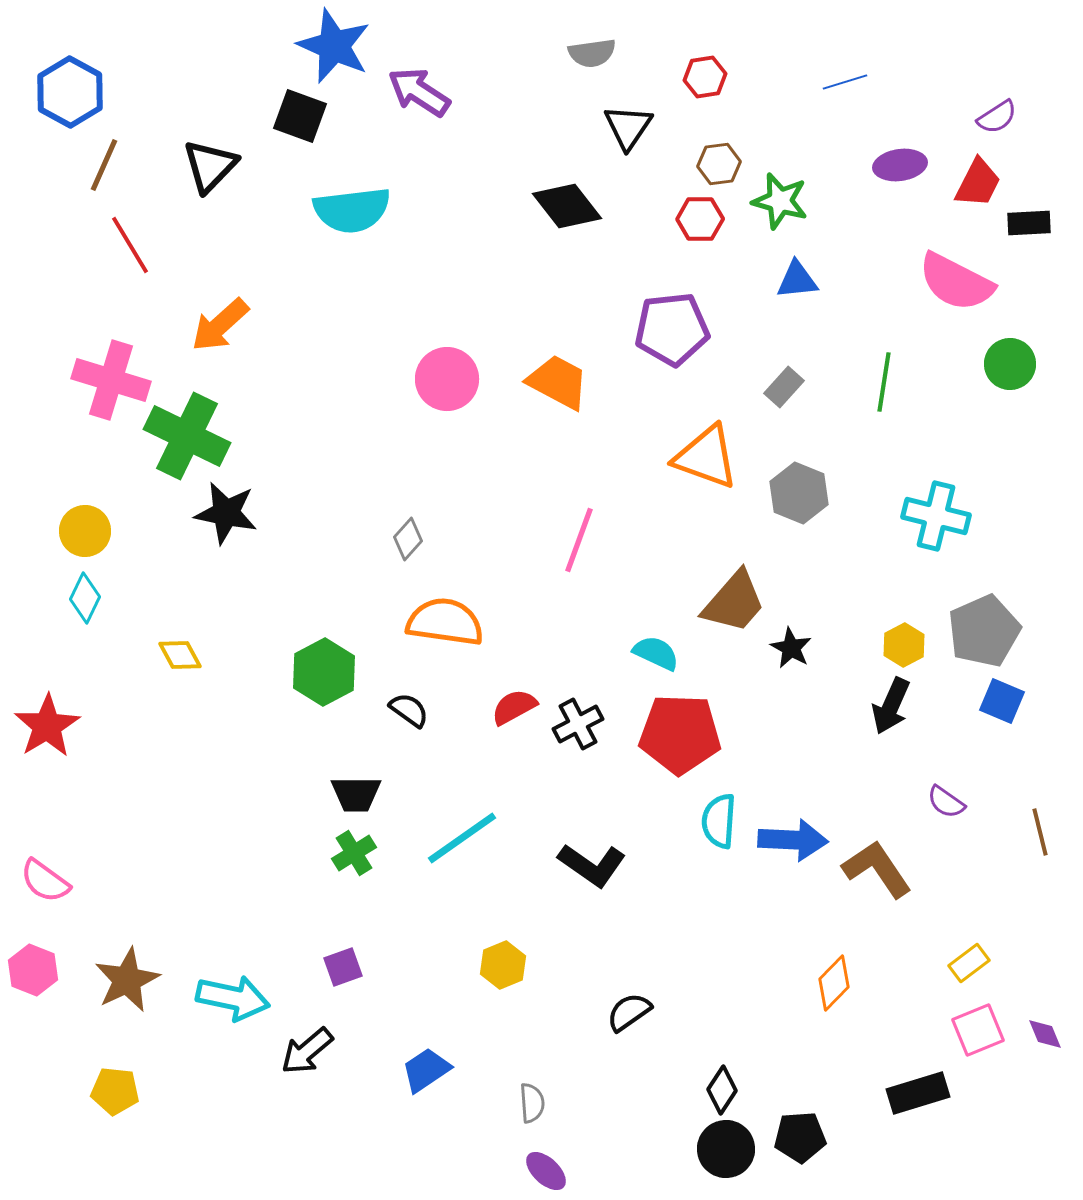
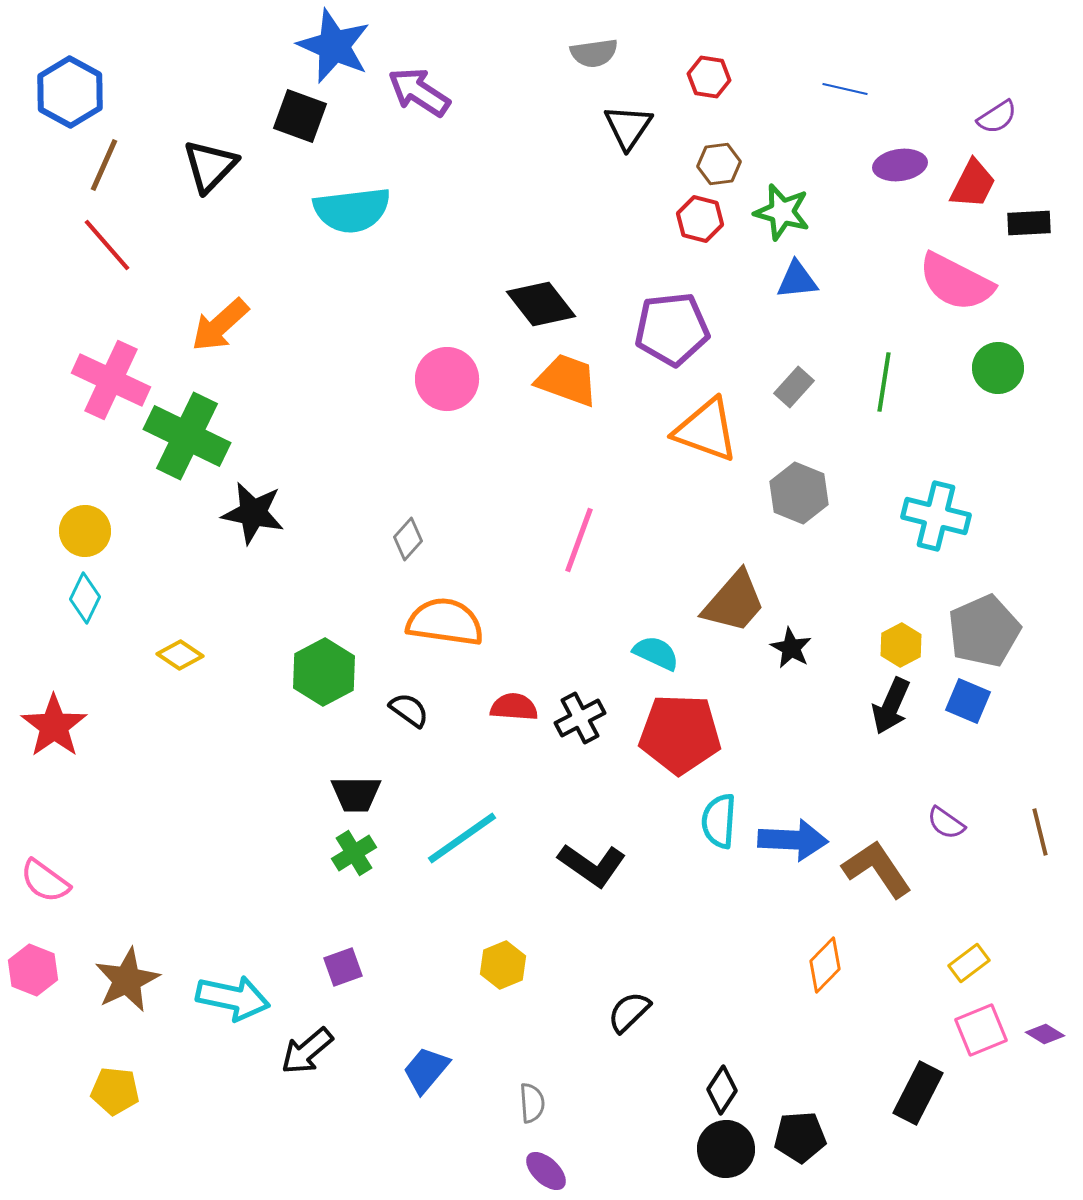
gray semicircle at (592, 53): moved 2 px right
red hexagon at (705, 77): moved 4 px right; rotated 18 degrees clockwise
blue line at (845, 82): moved 7 px down; rotated 30 degrees clockwise
red trapezoid at (978, 183): moved 5 px left, 1 px down
green star at (780, 201): moved 2 px right, 11 px down
black diamond at (567, 206): moved 26 px left, 98 px down
red hexagon at (700, 219): rotated 15 degrees clockwise
red line at (130, 245): moved 23 px left; rotated 10 degrees counterclockwise
green circle at (1010, 364): moved 12 px left, 4 px down
pink cross at (111, 380): rotated 8 degrees clockwise
orange trapezoid at (558, 382): moved 9 px right, 2 px up; rotated 8 degrees counterclockwise
gray rectangle at (784, 387): moved 10 px right
orange triangle at (706, 457): moved 27 px up
black star at (226, 513): moved 27 px right
yellow hexagon at (904, 645): moved 3 px left
yellow diamond at (180, 655): rotated 27 degrees counterclockwise
blue square at (1002, 701): moved 34 px left
red semicircle at (514, 707): rotated 33 degrees clockwise
black cross at (578, 724): moved 2 px right, 6 px up
red star at (47, 726): moved 7 px right; rotated 4 degrees counterclockwise
purple semicircle at (946, 802): moved 21 px down
orange diamond at (834, 983): moved 9 px left, 18 px up
black semicircle at (629, 1012): rotated 9 degrees counterclockwise
pink square at (978, 1030): moved 3 px right
purple diamond at (1045, 1034): rotated 36 degrees counterclockwise
blue trapezoid at (426, 1070): rotated 16 degrees counterclockwise
black rectangle at (918, 1093): rotated 46 degrees counterclockwise
